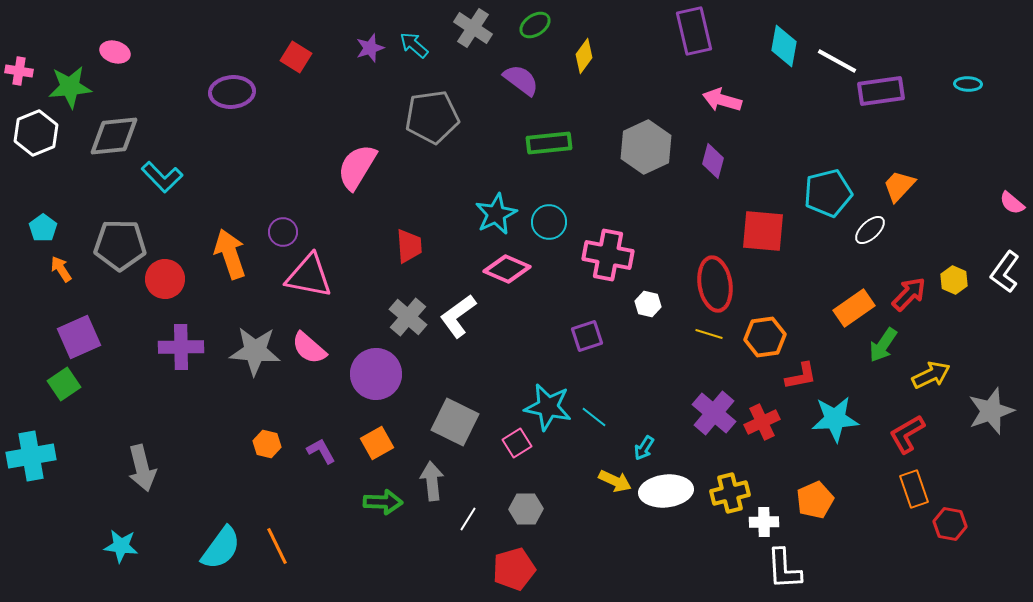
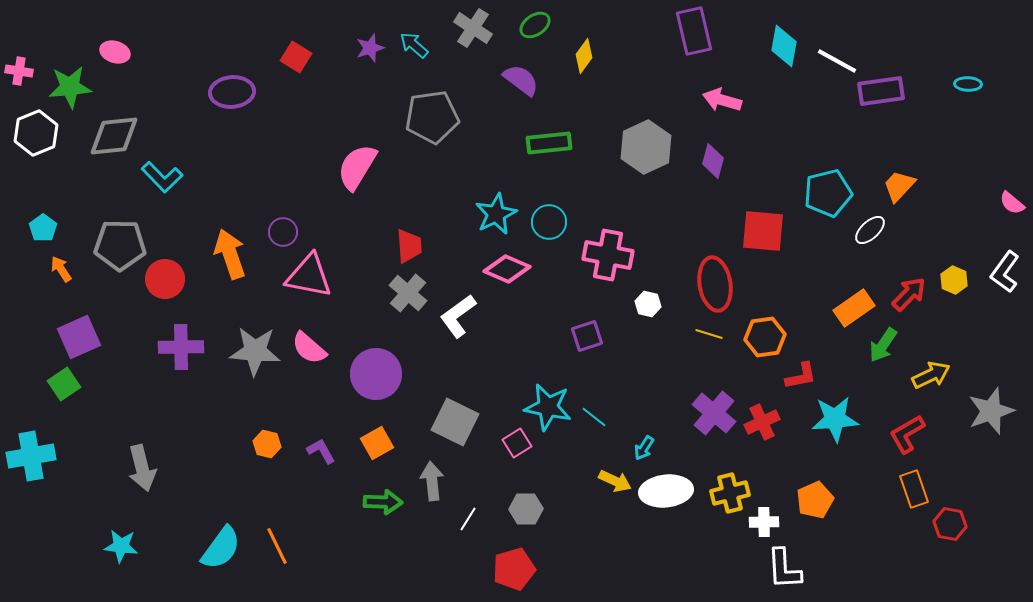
gray cross at (408, 317): moved 24 px up
